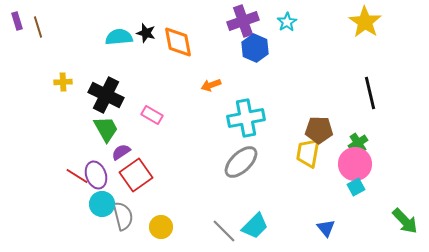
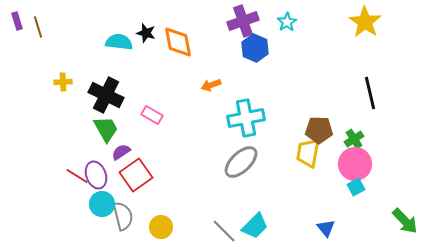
cyan semicircle: moved 5 px down; rotated 12 degrees clockwise
green cross: moved 4 px left, 4 px up
